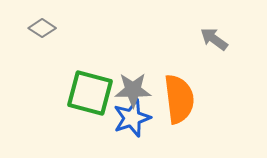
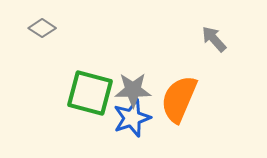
gray arrow: rotated 12 degrees clockwise
orange semicircle: rotated 150 degrees counterclockwise
